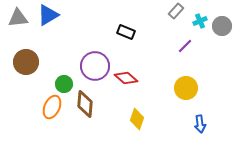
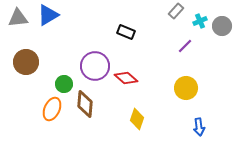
orange ellipse: moved 2 px down
blue arrow: moved 1 px left, 3 px down
